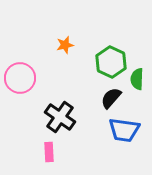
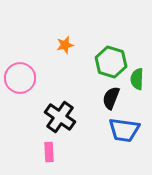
green hexagon: rotated 8 degrees counterclockwise
black semicircle: rotated 20 degrees counterclockwise
